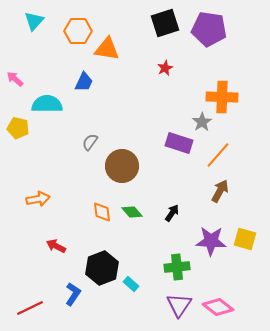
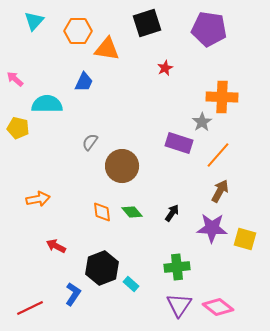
black square: moved 18 px left
purple star: moved 1 px right, 13 px up
